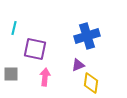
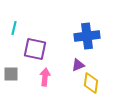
blue cross: rotated 10 degrees clockwise
